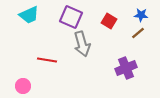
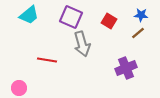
cyan trapezoid: rotated 15 degrees counterclockwise
pink circle: moved 4 px left, 2 px down
